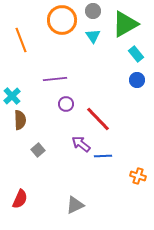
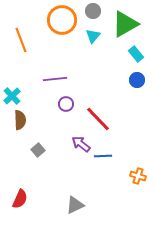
cyan triangle: rotated 14 degrees clockwise
